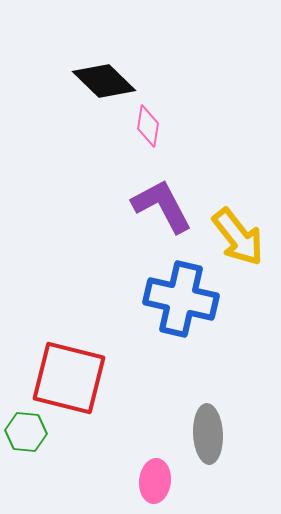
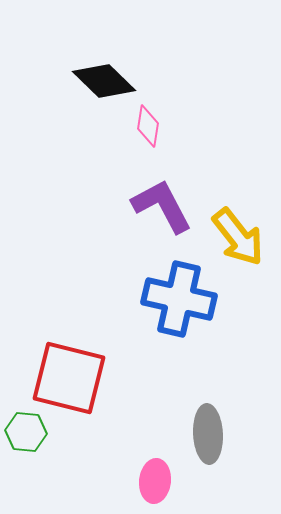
blue cross: moved 2 px left
